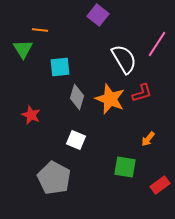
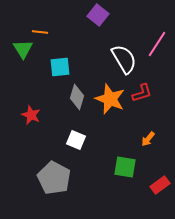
orange line: moved 2 px down
